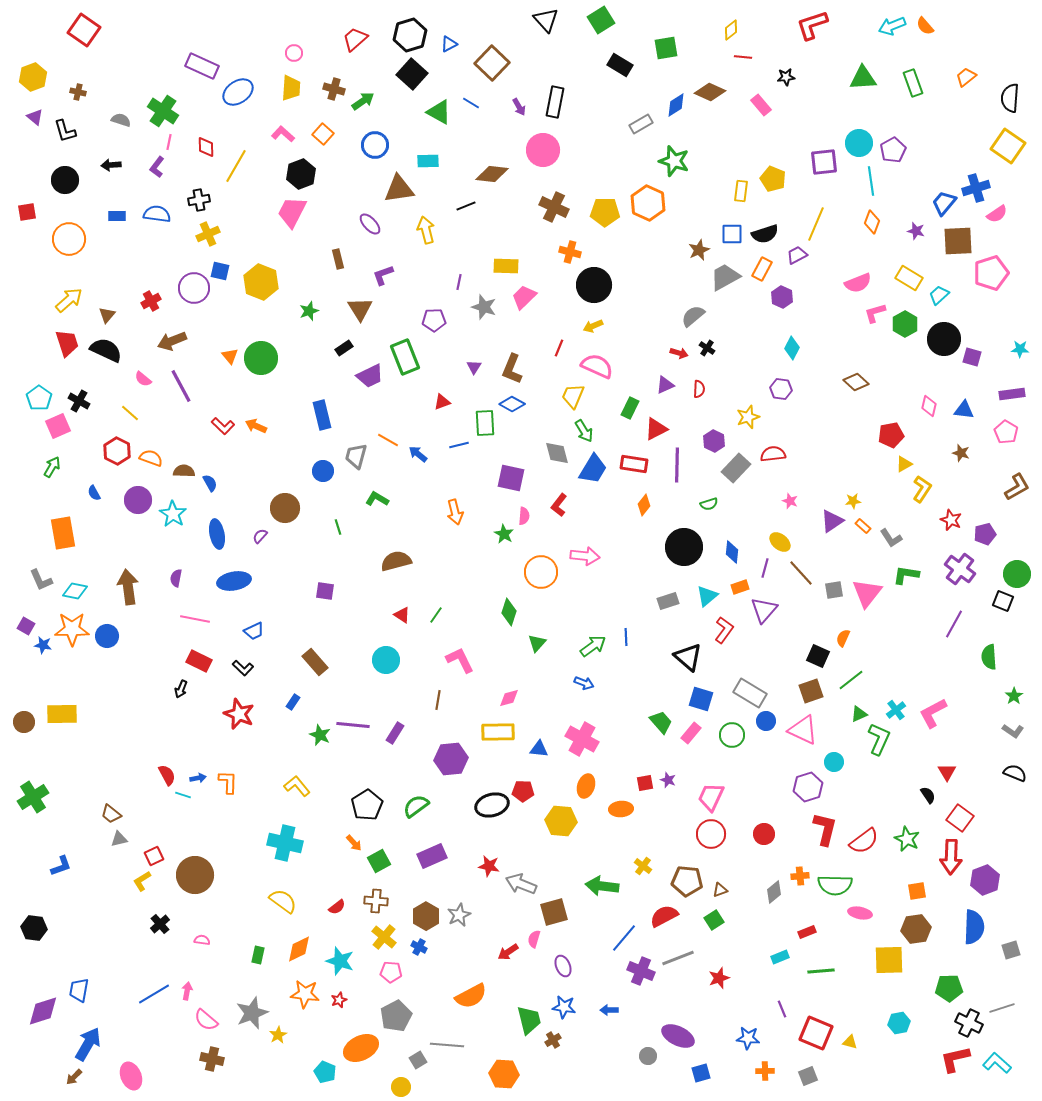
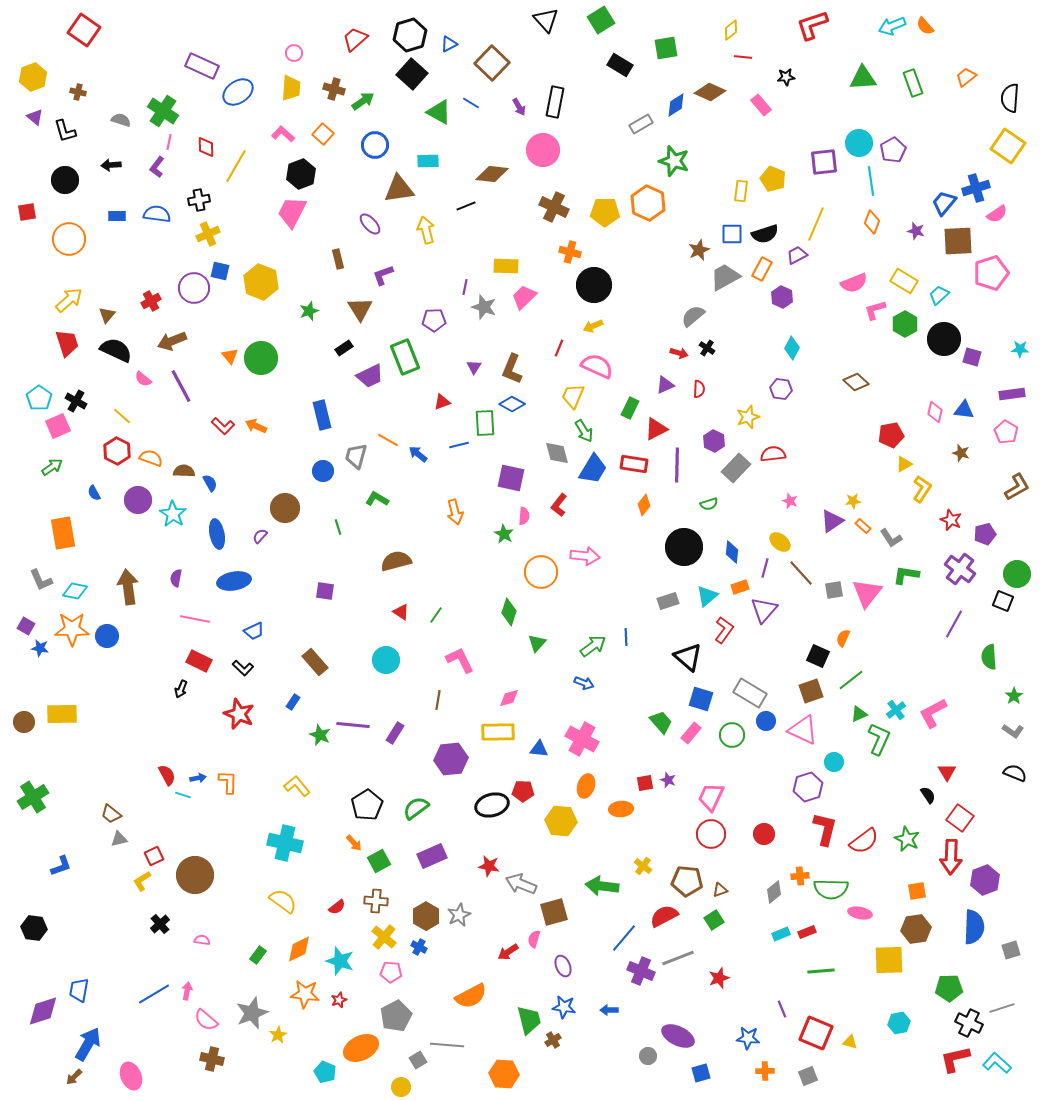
yellow rectangle at (909, 278): moved 5 px left, 3 px down
purple line at (459, 282): moved 6 px right, 5 px down
pink semicircle at (858, 283): moved 4 px left
pink L-shape at (875, 313): moved 3 px up
black semicircle at (106, 350): moved 10 px right
black cross at (79, 401): moved 3 px left
pink diamond at (929, 406): moved 6 px right, 6 px down
yellow line at (130, 413): moved 8 px left, 3 px down
green arrow at (52, 467): rotated 25 degrees clockwise
red triangle at (402, 615): moved 1 px left, 3 px up
blue star at (43, 645): moved 3 px left, 3 px down
green semicircle at (416, 806): moved 2 px down
green semicircle at (835, 885): moved 4 px left, 4 px down
green rectangle at (258, 955): rotated 24 degrees clockwise
cyan rectangle at (780, 957): moved 1 px right, 23 px up
